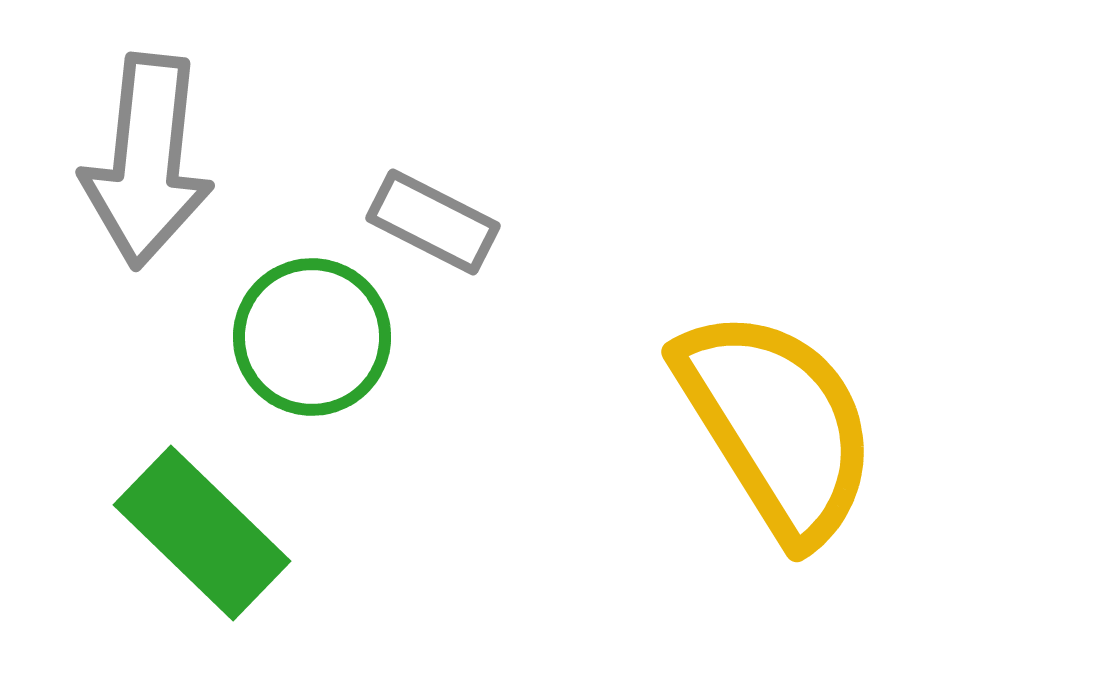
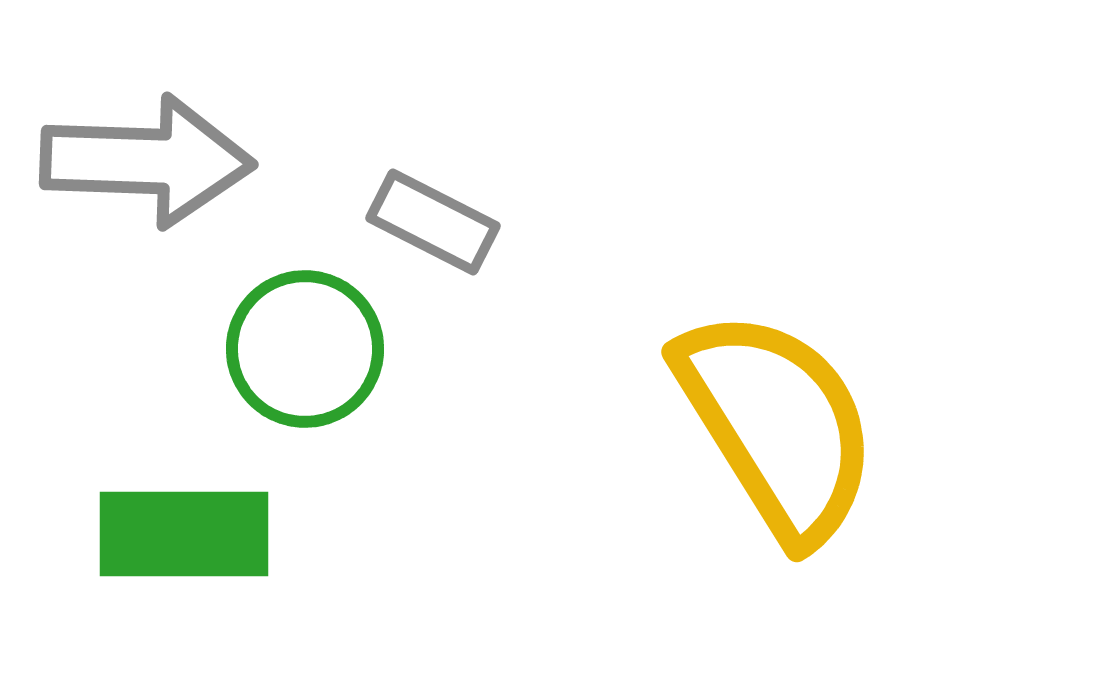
gray arrow: rotated 94 degrees counterclockwise
green circle: moved 7 px left, 12 px down
green rectangle: moved 18 px left, 1 px down; rotated 44 degrees counterclockwise
